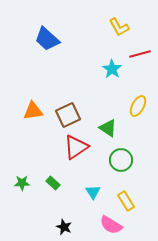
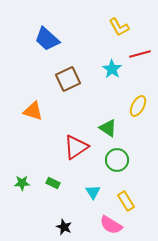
orange triangle: rotated 25 degrees clockwise
brown square: moved 36 px up
green circle: moved 4 px left
green rectangle: rotated 16 degrees counterclockwise
